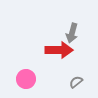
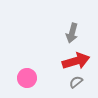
red arrow: moved 17 px right, 11 px down; rotated 16 degrees counterclockwise
pink circle: moved 1 px right, 1 px up
